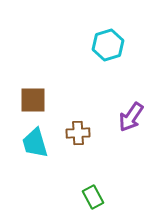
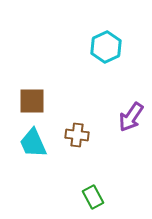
cyan hexagon: moved 2 px left, 2 px down; rotated 8 degrees counterclockwise
brown square: moved 1 px left, 1 px down
brown cross: moved 1 px left, 2 px down; rotated 10 degrees clockwise
cyan trapezoid: moved 2 px left; rotated 8 degrees counterclockwise
